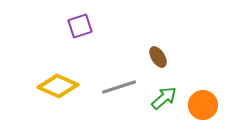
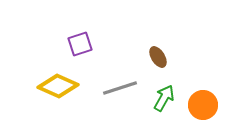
purple square: moved 18 px down
gray line: moved 1 px right, 1 px down
green arrow: rotated 20 degrees counterclockwise
